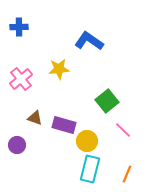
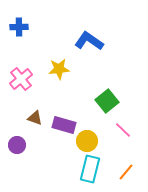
orange line: moved 1 px left, 2 px up; rotated 18 degrees clockwise
